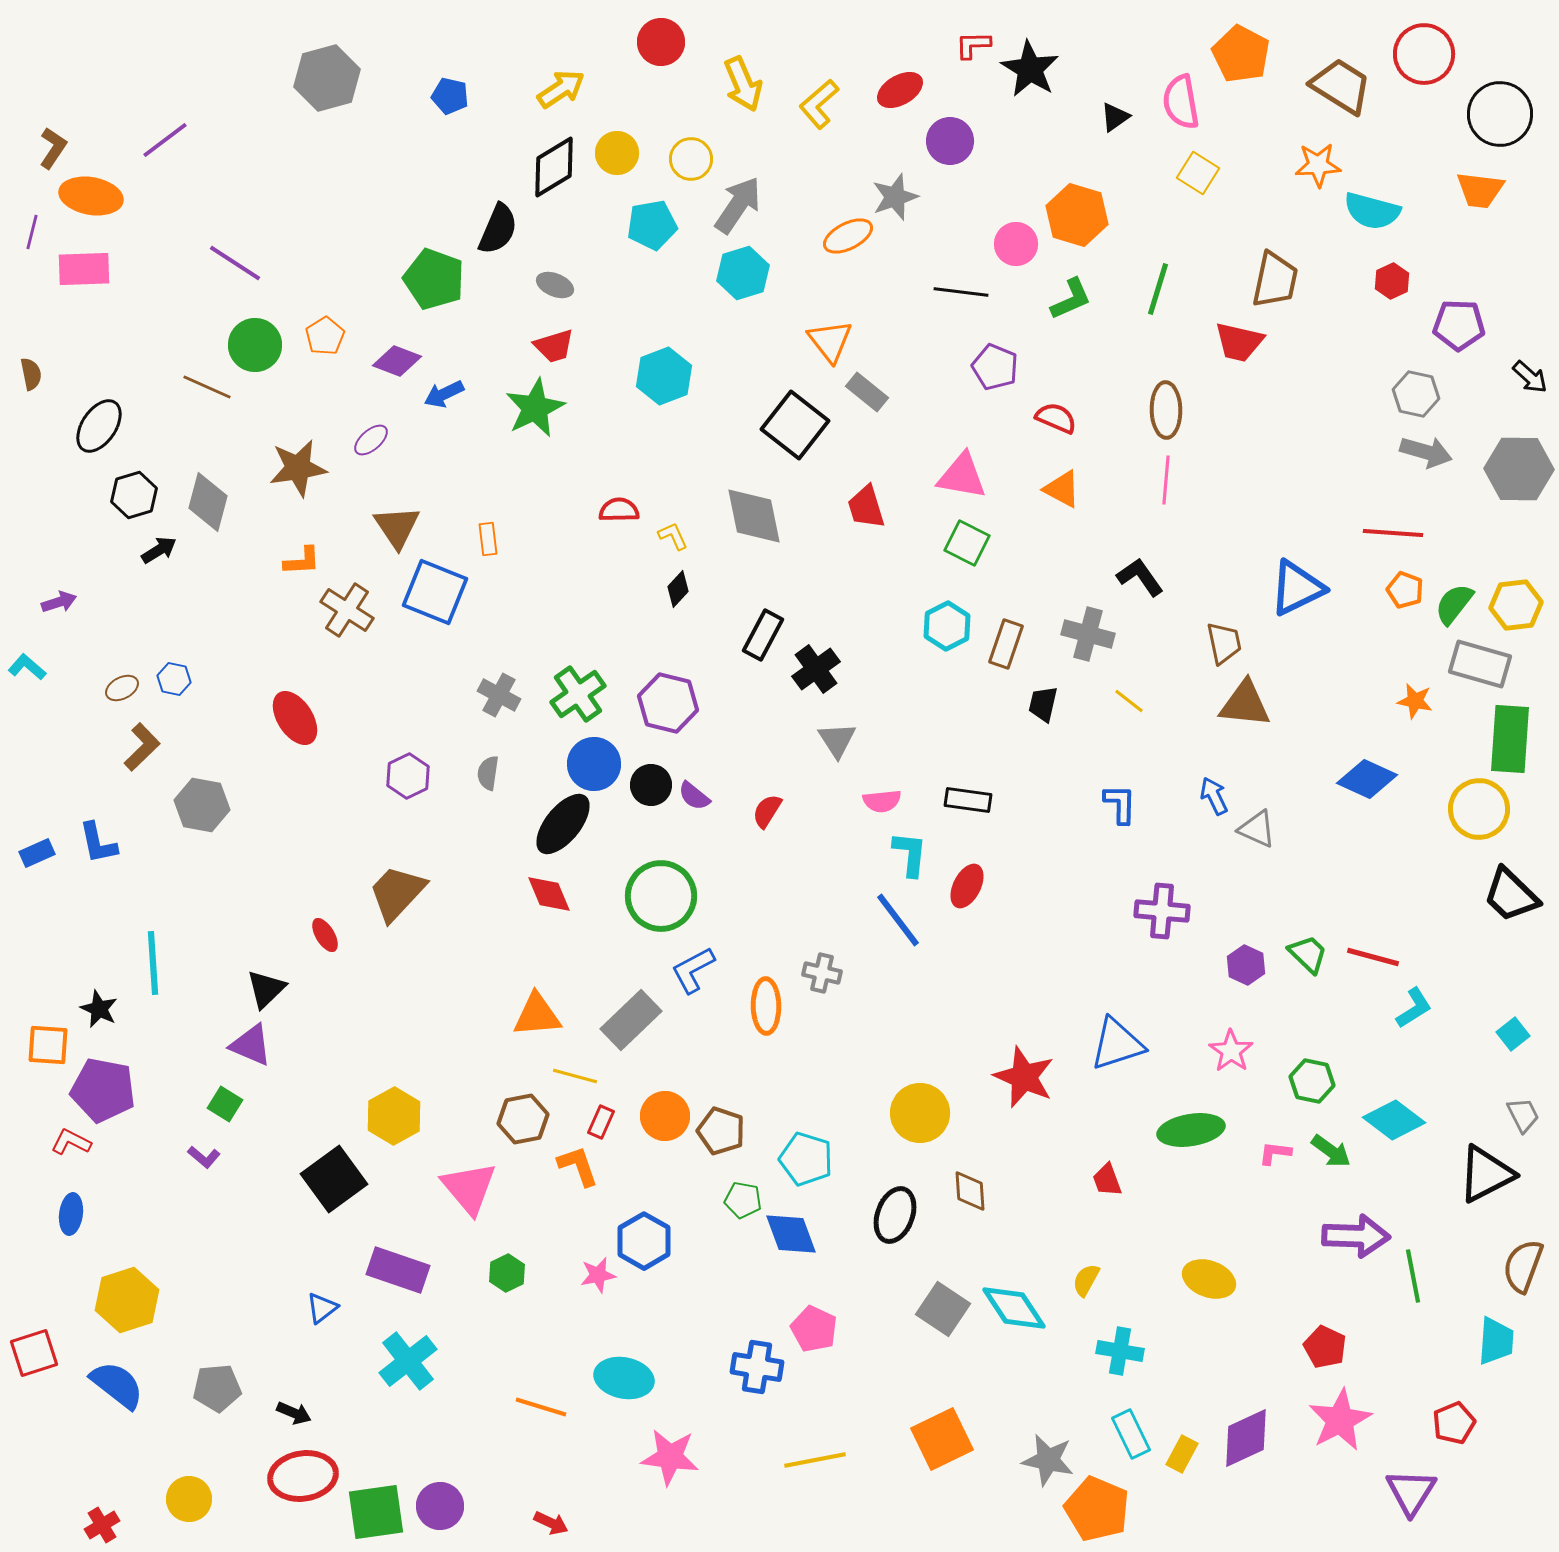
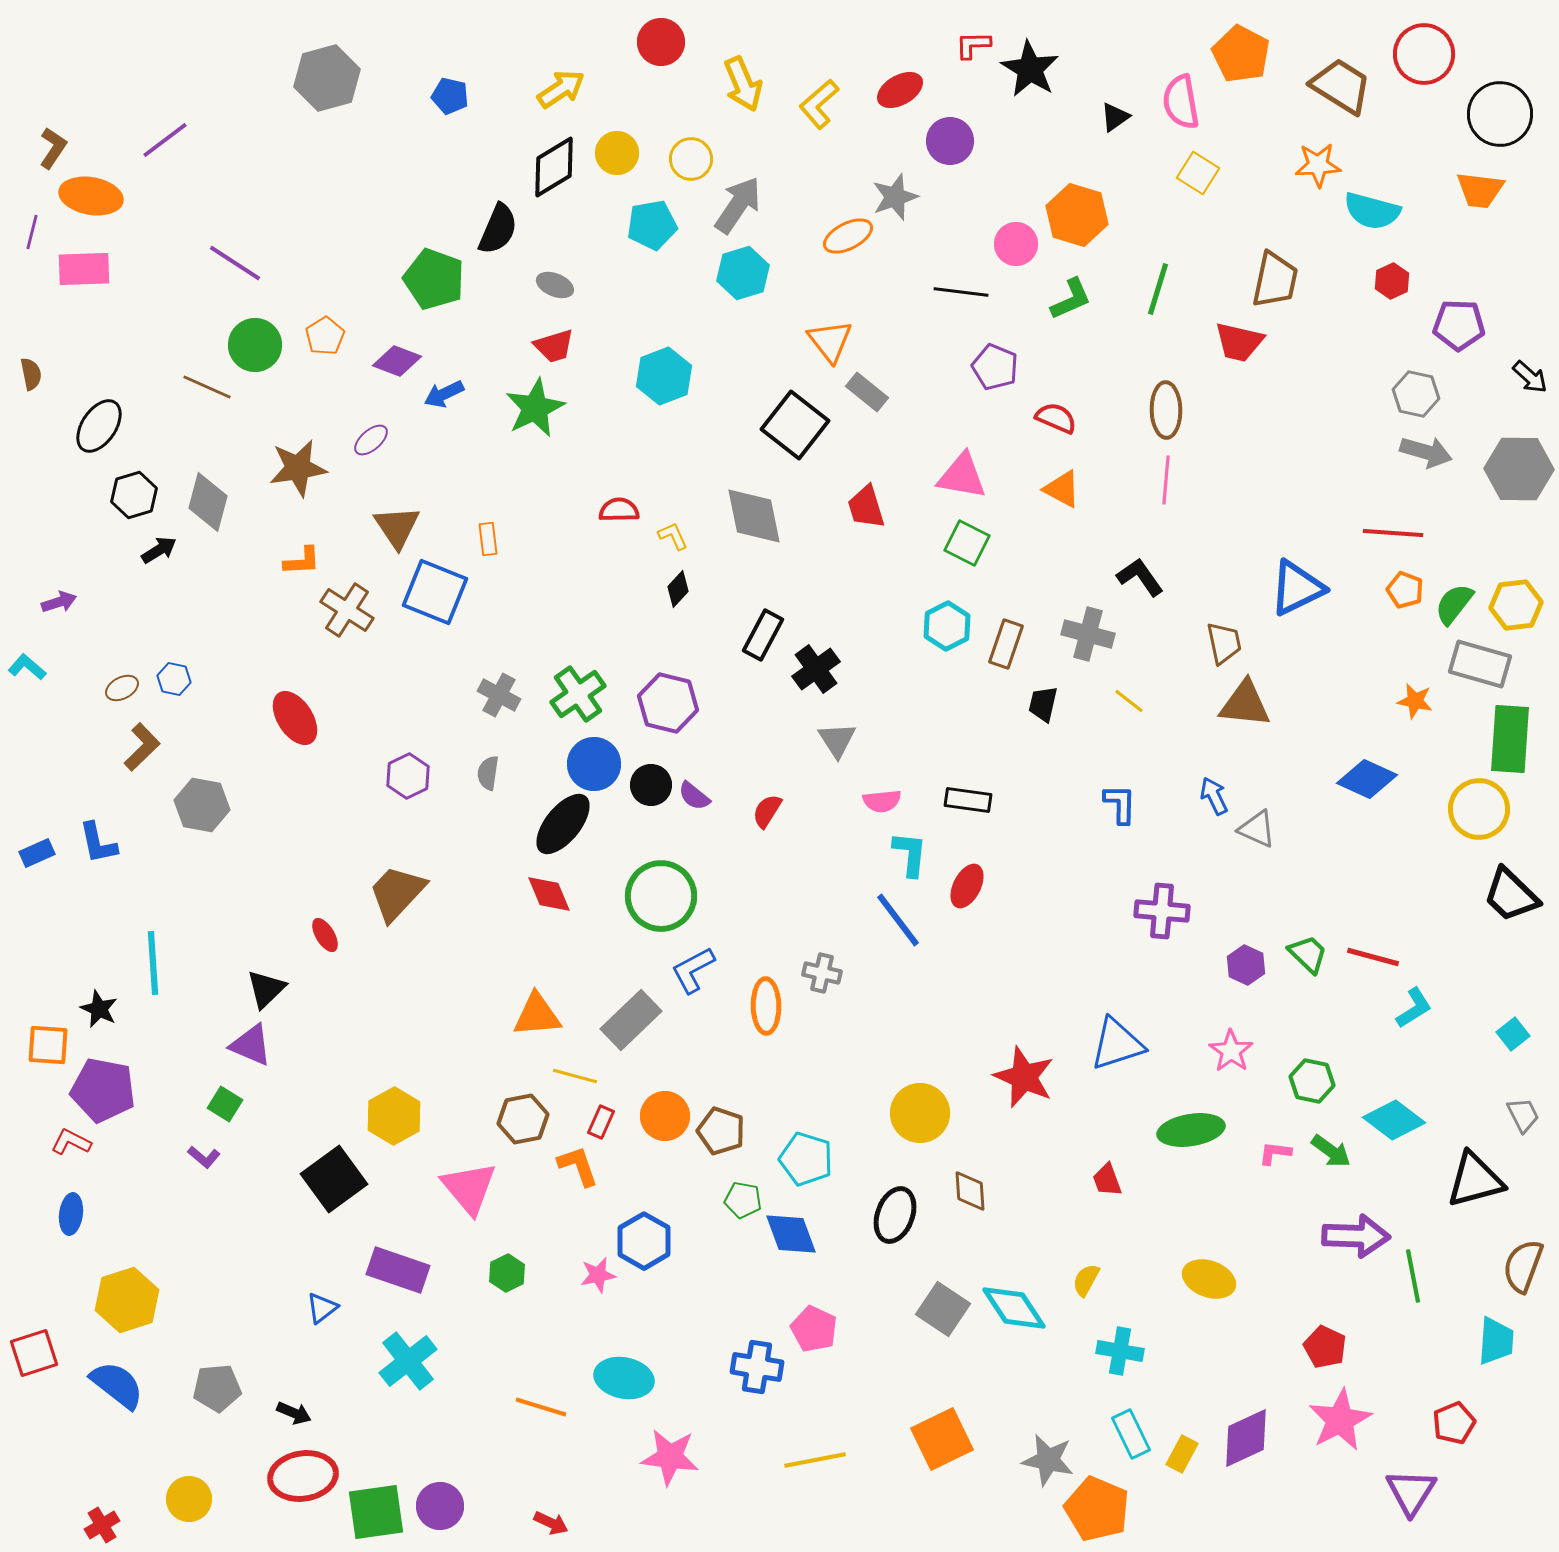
black triangle at (1486, 1174): moved 11 px left, 6 px down; rotated 12 degrees clockwise
